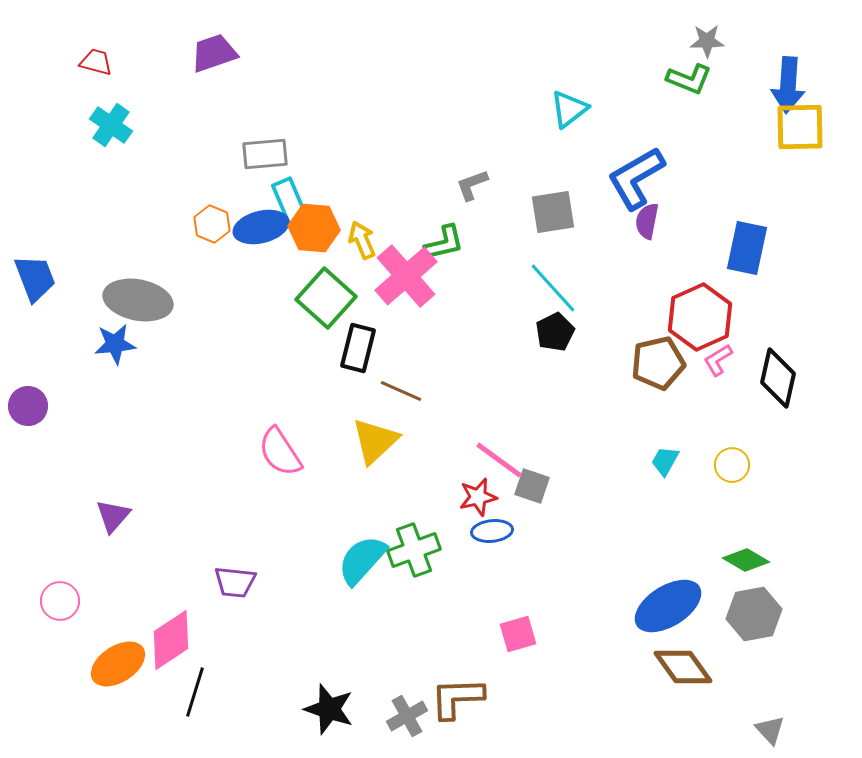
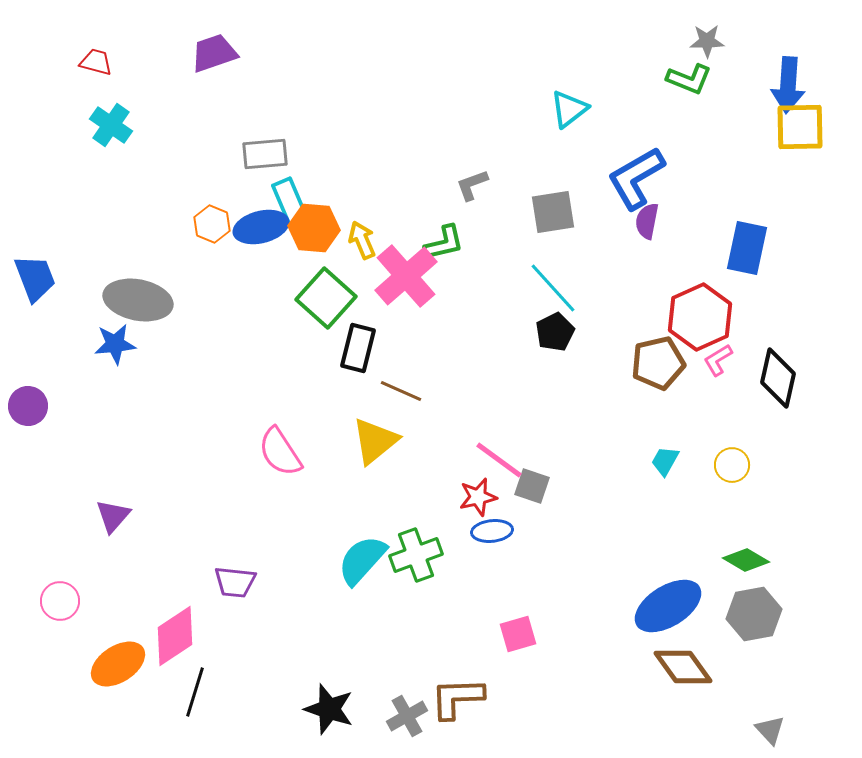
yellow triangle at (375, 441): rotated 4 degrees clockwise
green cross at (414, 550): moved 2 px right, 5 px down
pink diamond at (171, 640): moved 4 px right, 4 px up
